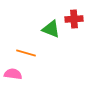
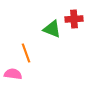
green triangle: moved 1 px right
orange line: rotated 54 degrees clockwise
